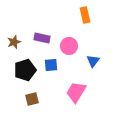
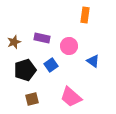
orange rectangle: rotated 21 degrees clockwise
blue triangle: rotated 32 degrees counterclockwise
blue square: rotated 32 degrees counterclockwise
pink trapezoid: moved 5 px left, 5 px down; rotated 80 degrees counterclockwise
